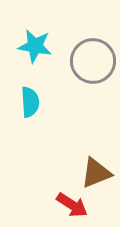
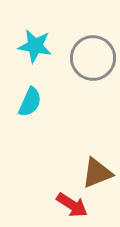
gray circle: moved 3 px up
cyan semicircle: rotated 28 degrees clockwise
brown triangle: moved 1 px right
